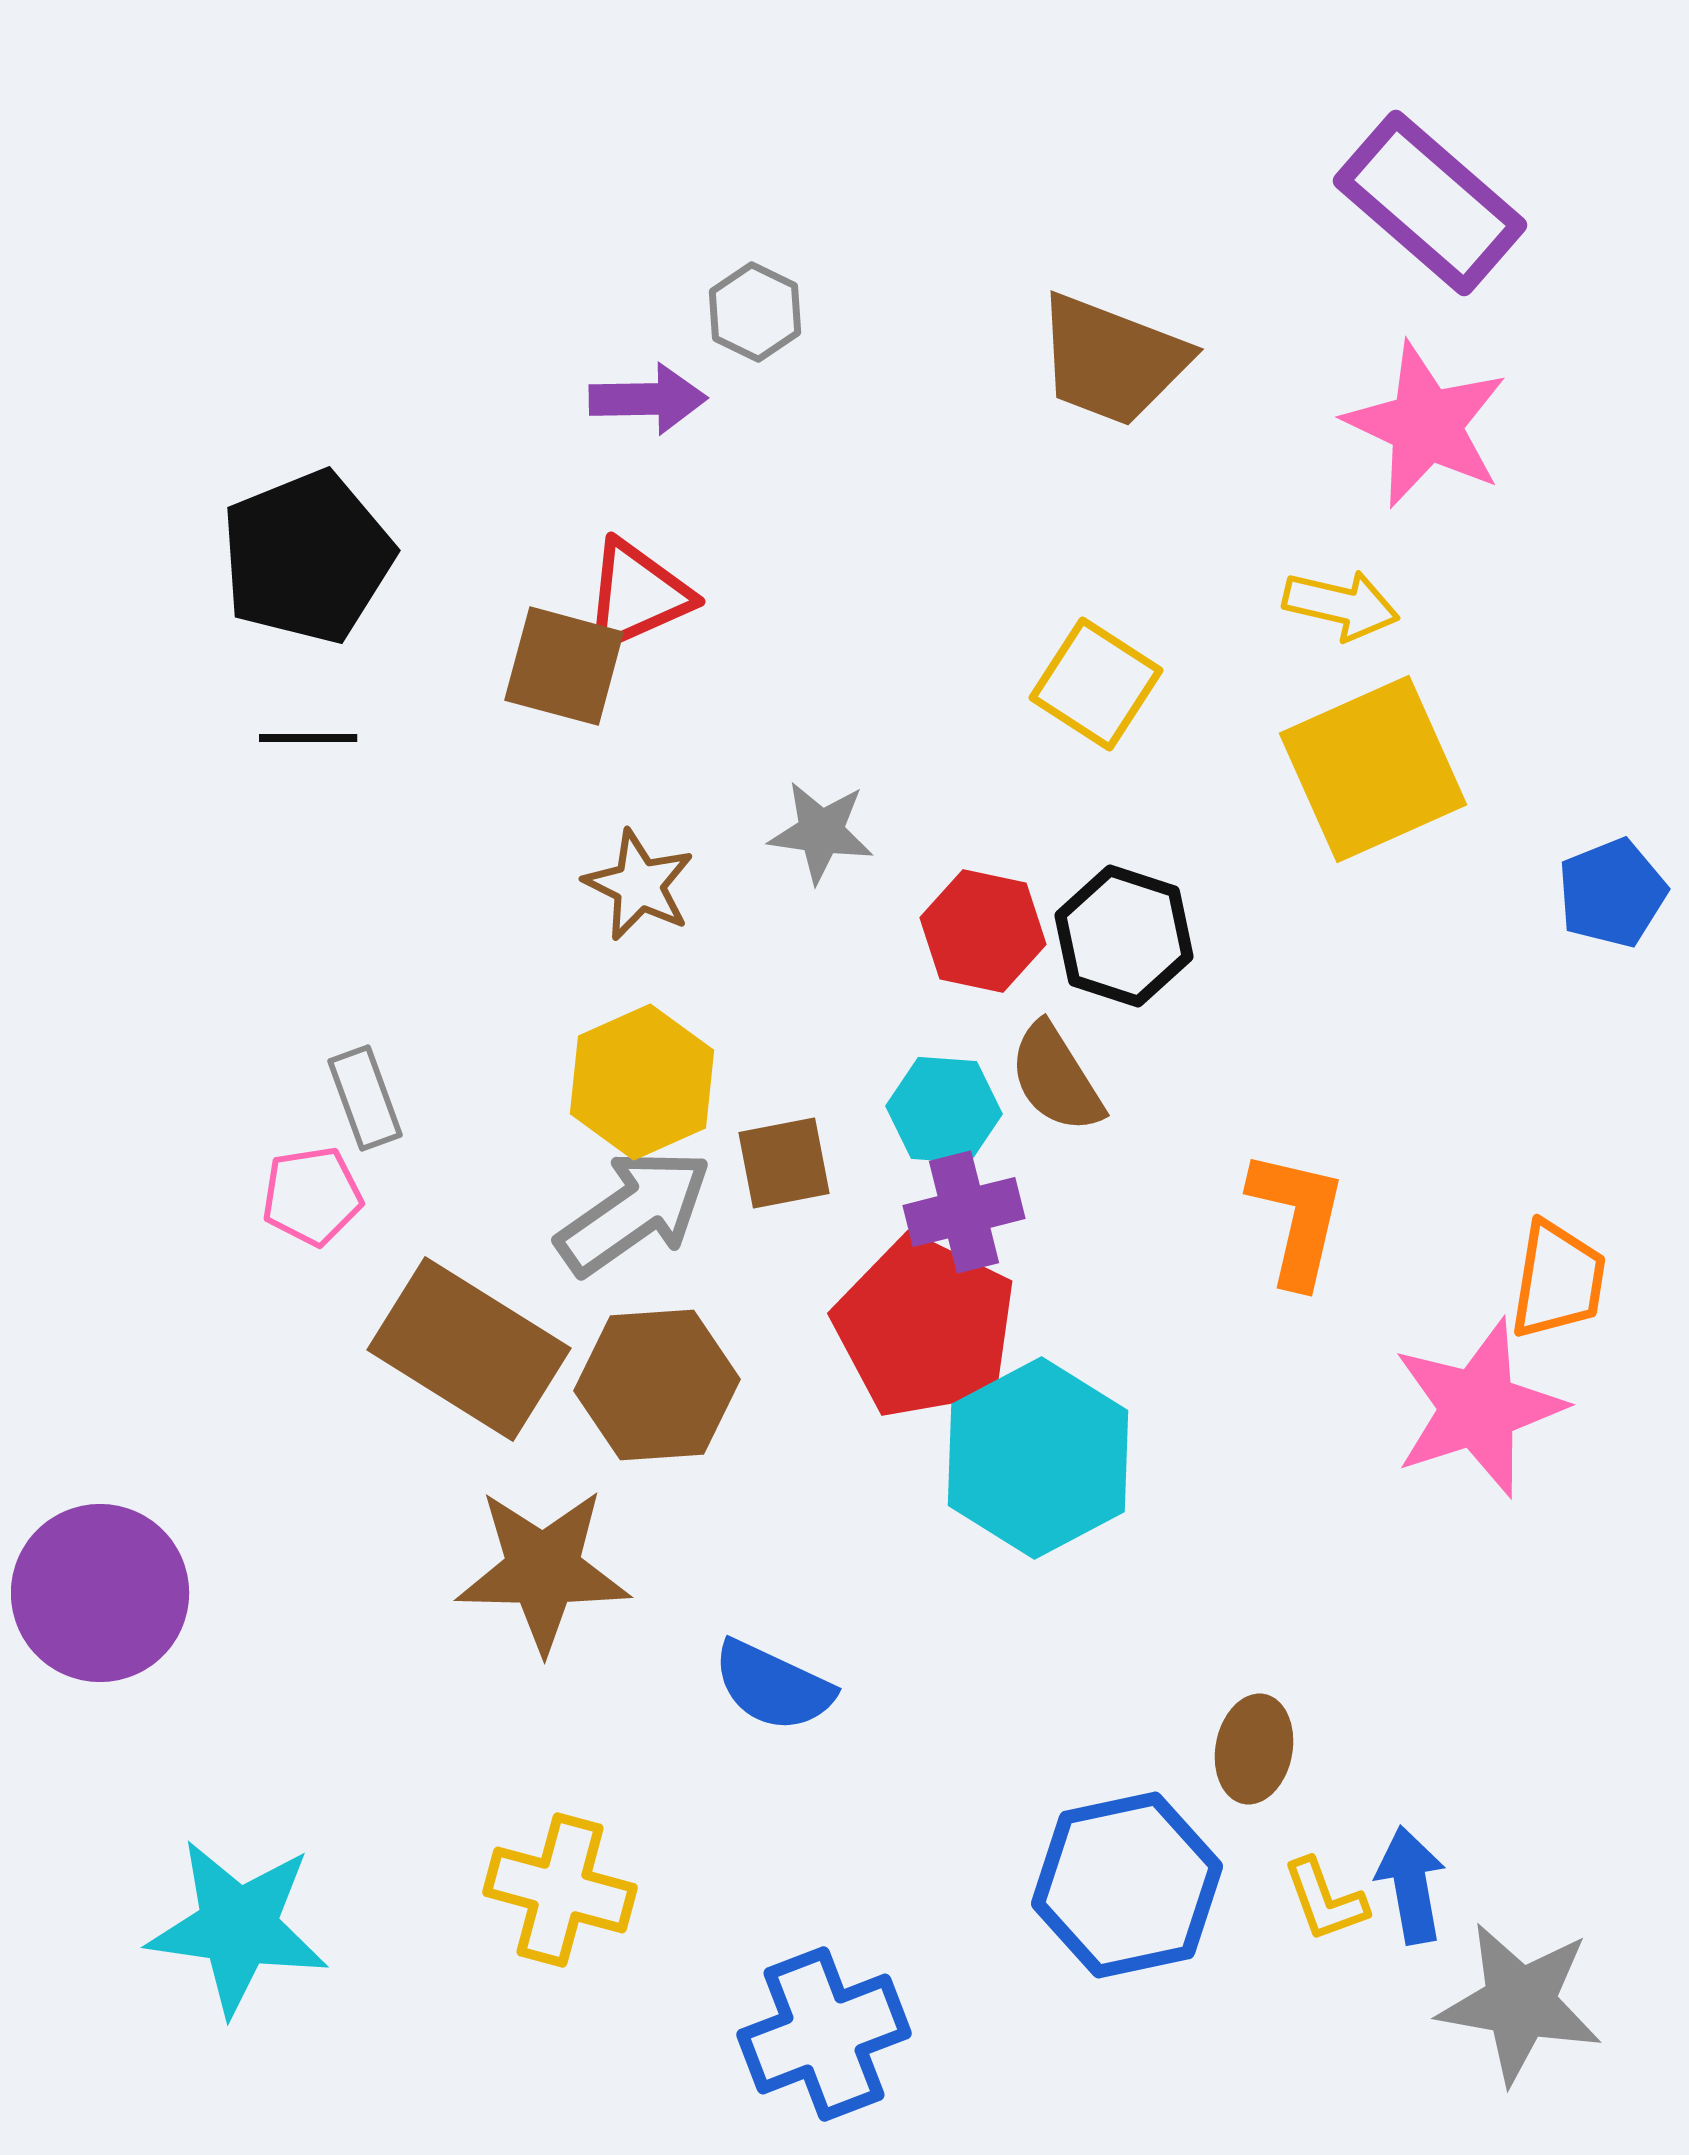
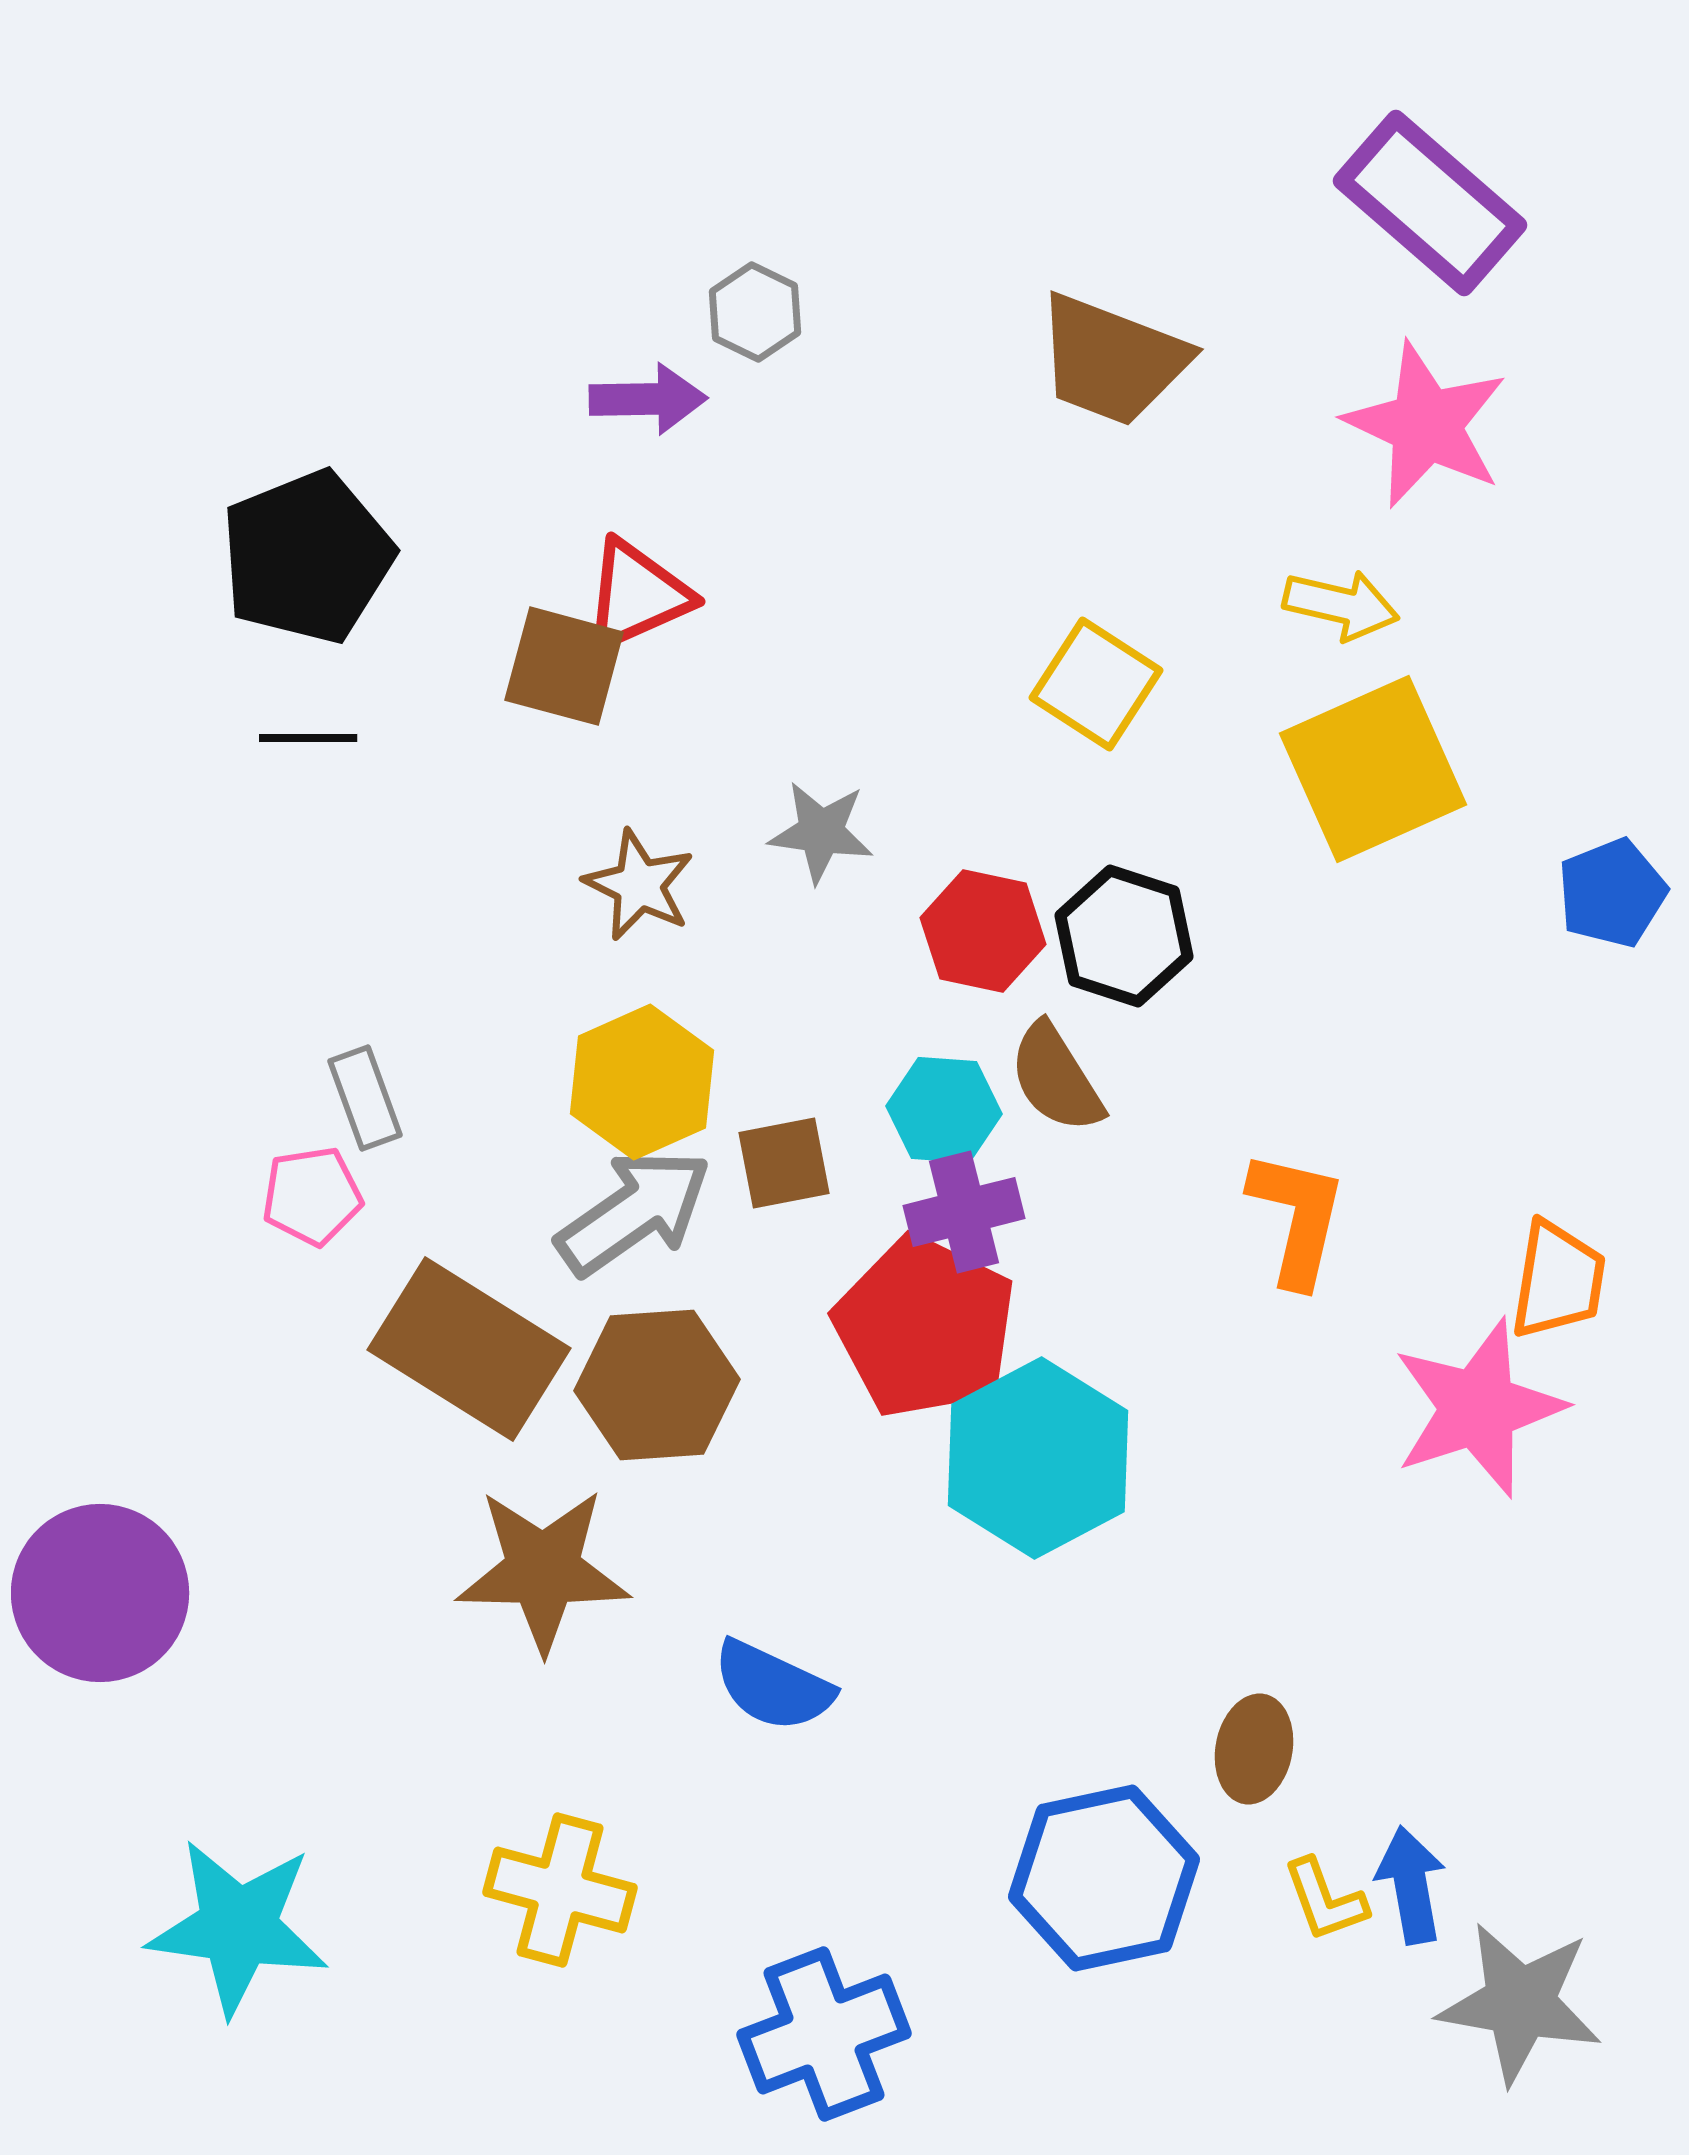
blue hexagon at (1127, 1885): moved 23 px left, 7 px up
